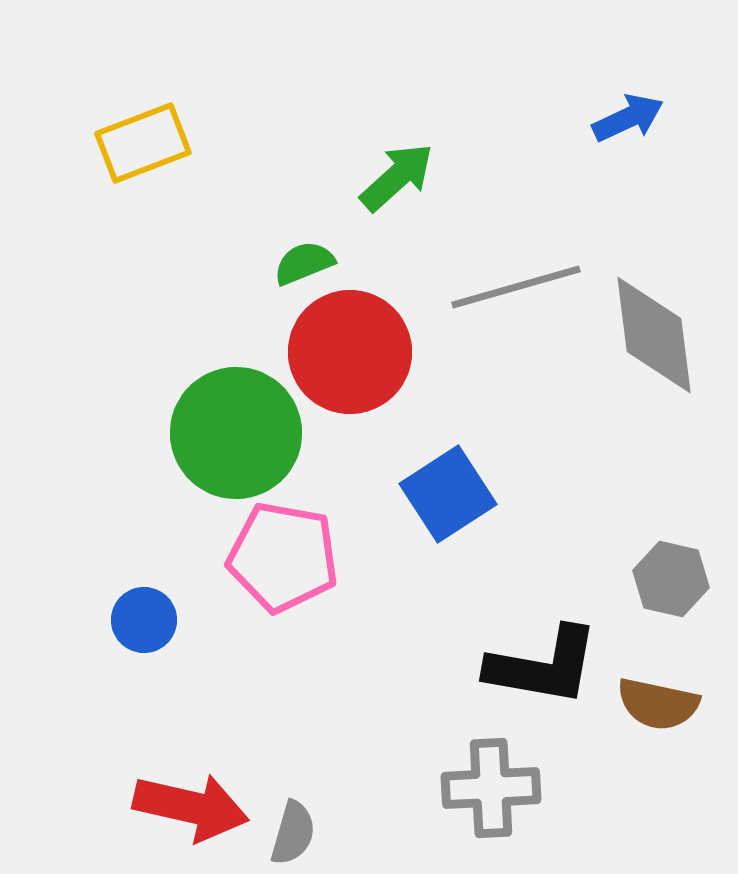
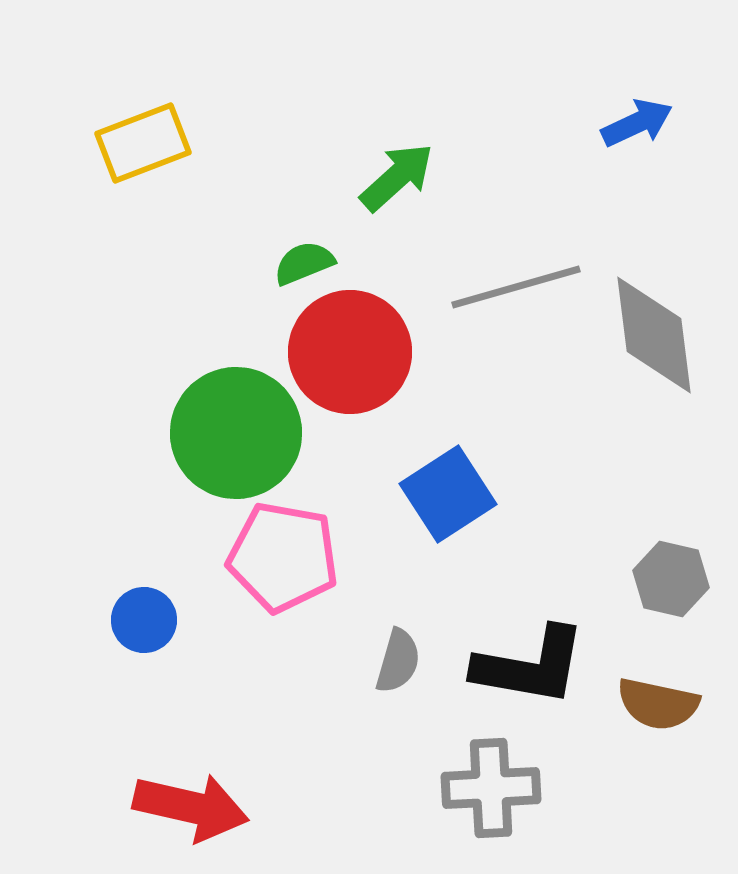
blue arrow: moved 9 px right, 5 px down
black L-shape: moved 13 px left
gray semicircle: moved 105 px right, 172 px up
